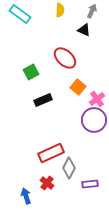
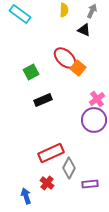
yellow semicircle: moved 4 px right
orange square: moved 19 px up
